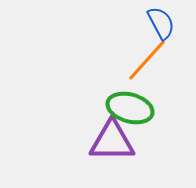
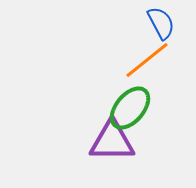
orange line: rotated 9 degrees clockwise
green ellipse: rotated 66 degrees counterclockwise
